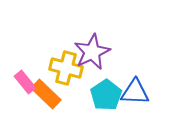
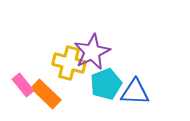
yellow cross: moved 3 px right, 5 px up
pink rectangle: moved 2 px left, 3 px down
cyan pentagon: moved 11 px up; rotated 12 degrees clockwise
